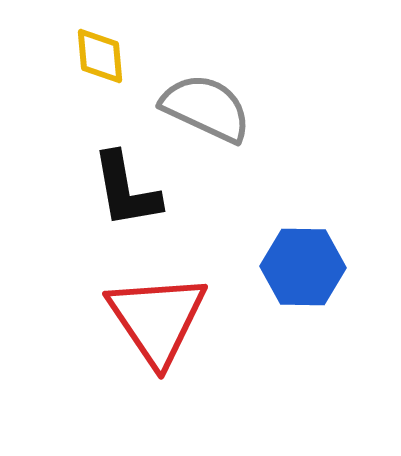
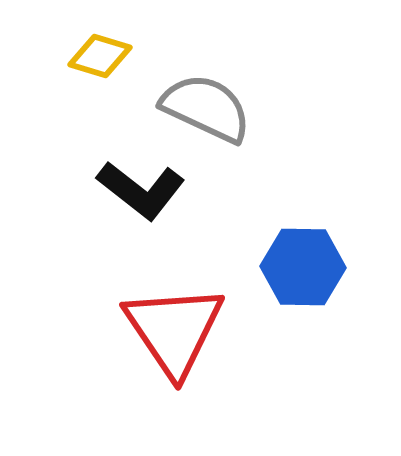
yellow diamond: rotated 68 degrees counterclockwise
black L-shape: moved 15 px right; rotated 42 degrees counterclockwise
red triangle: moved 17 px right, 11 px down
